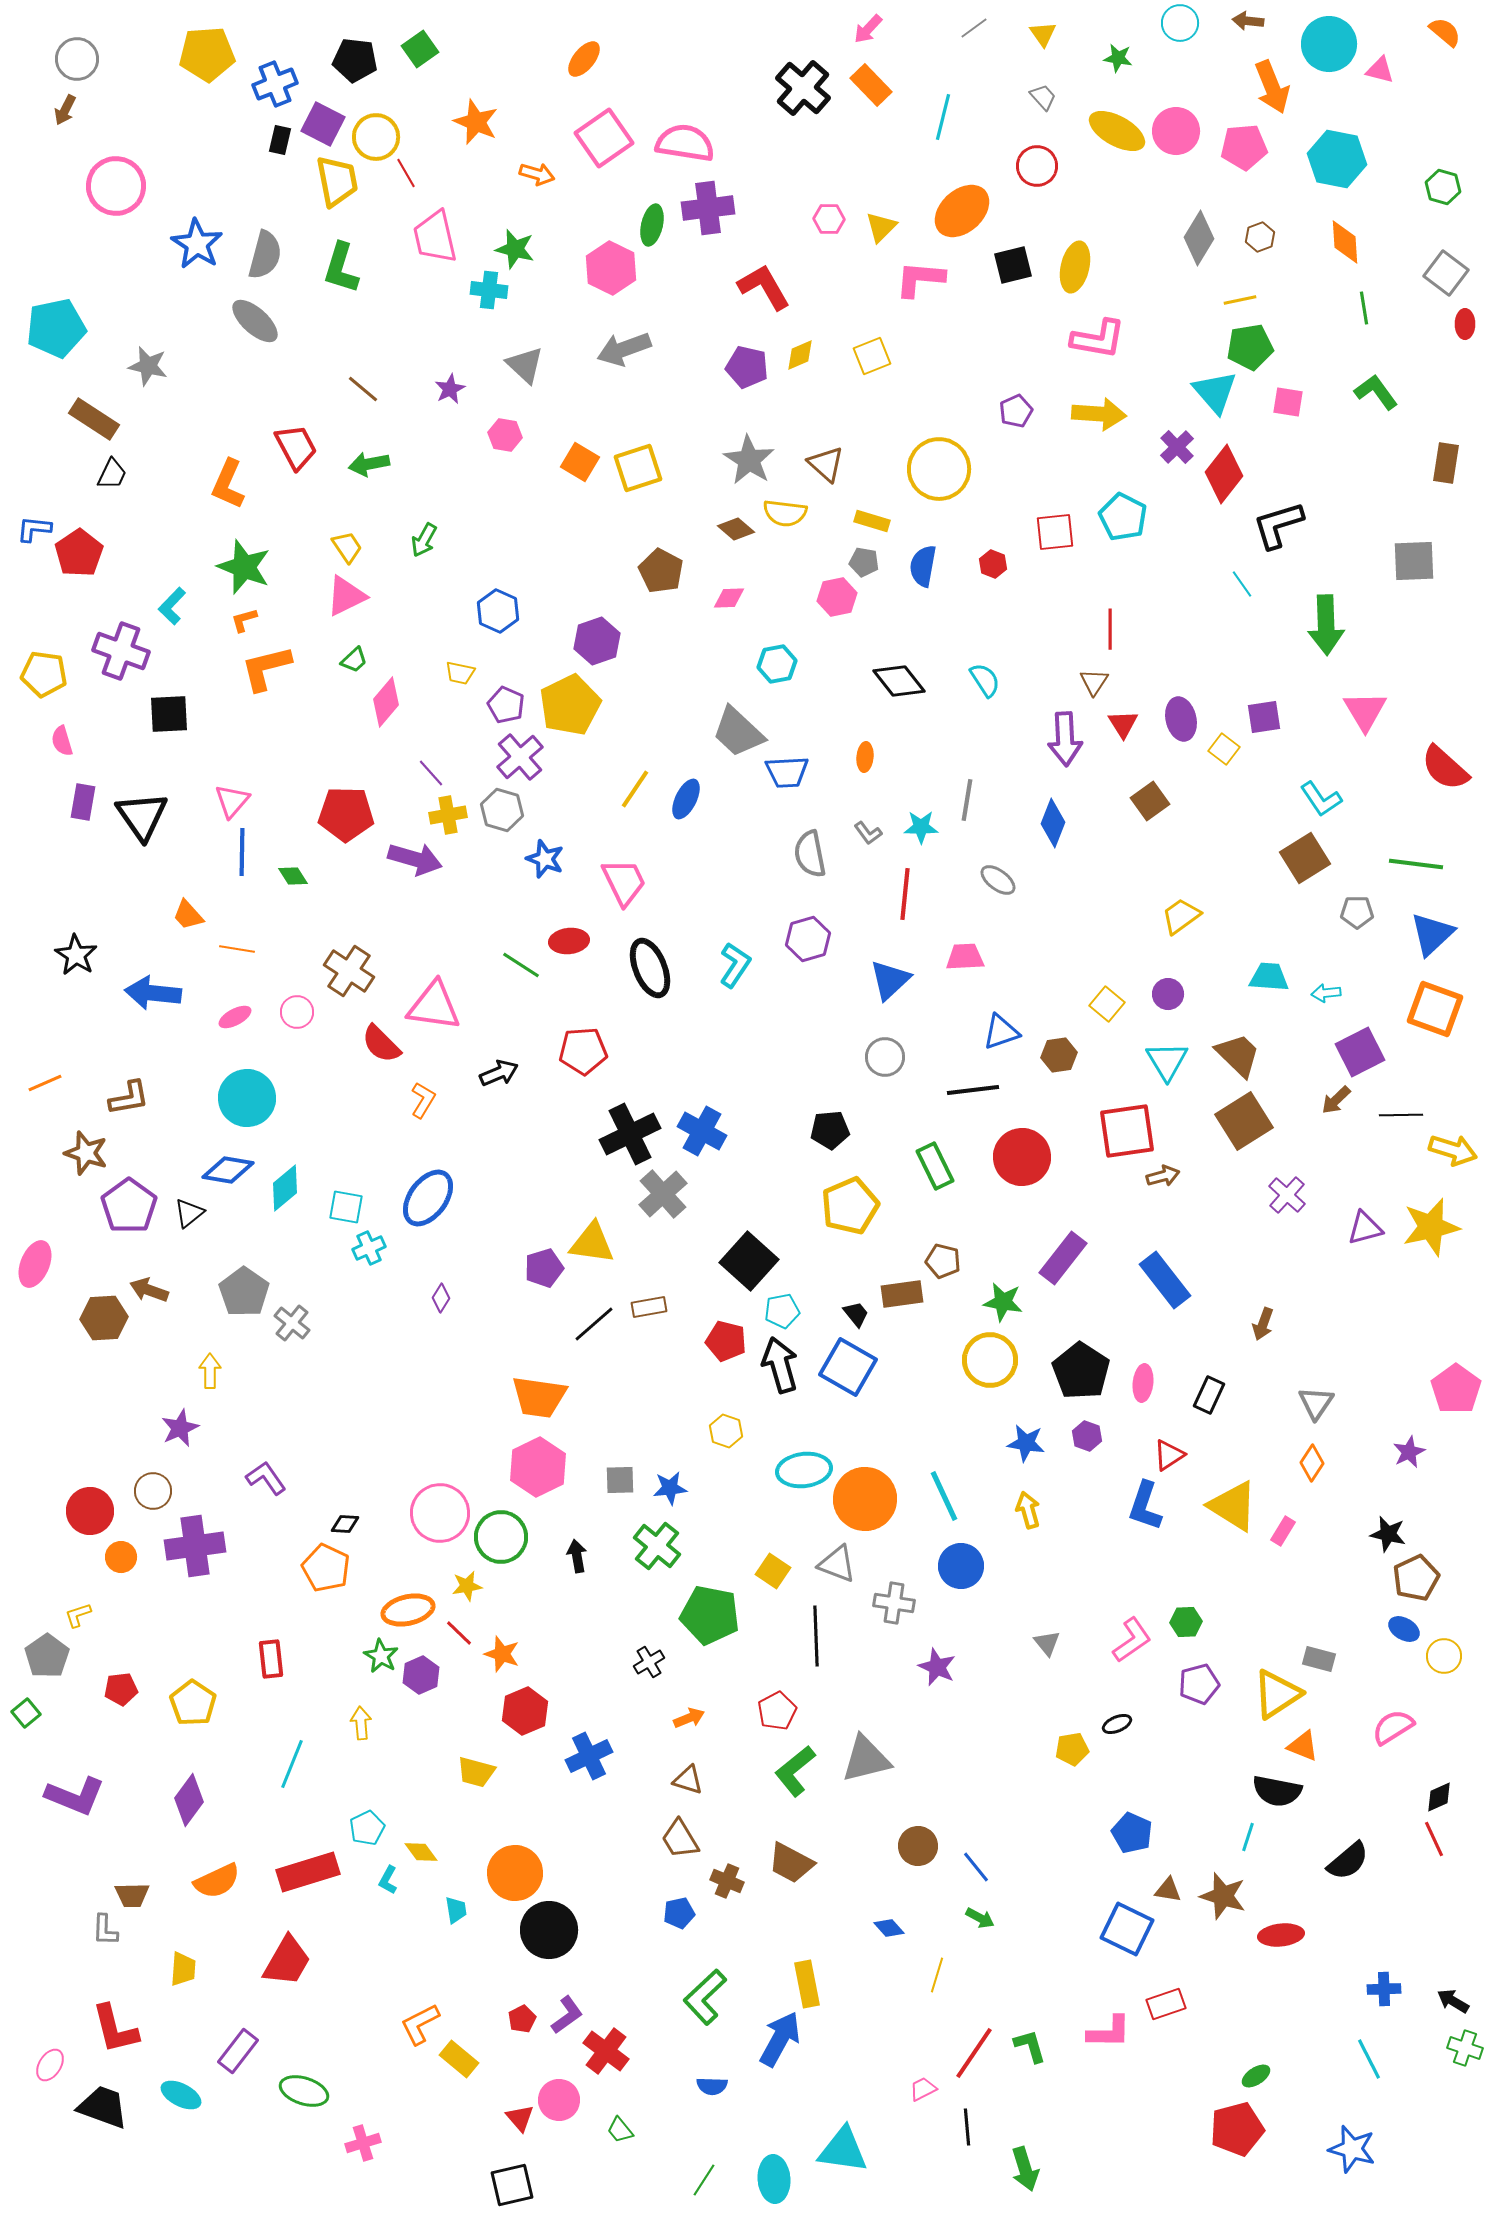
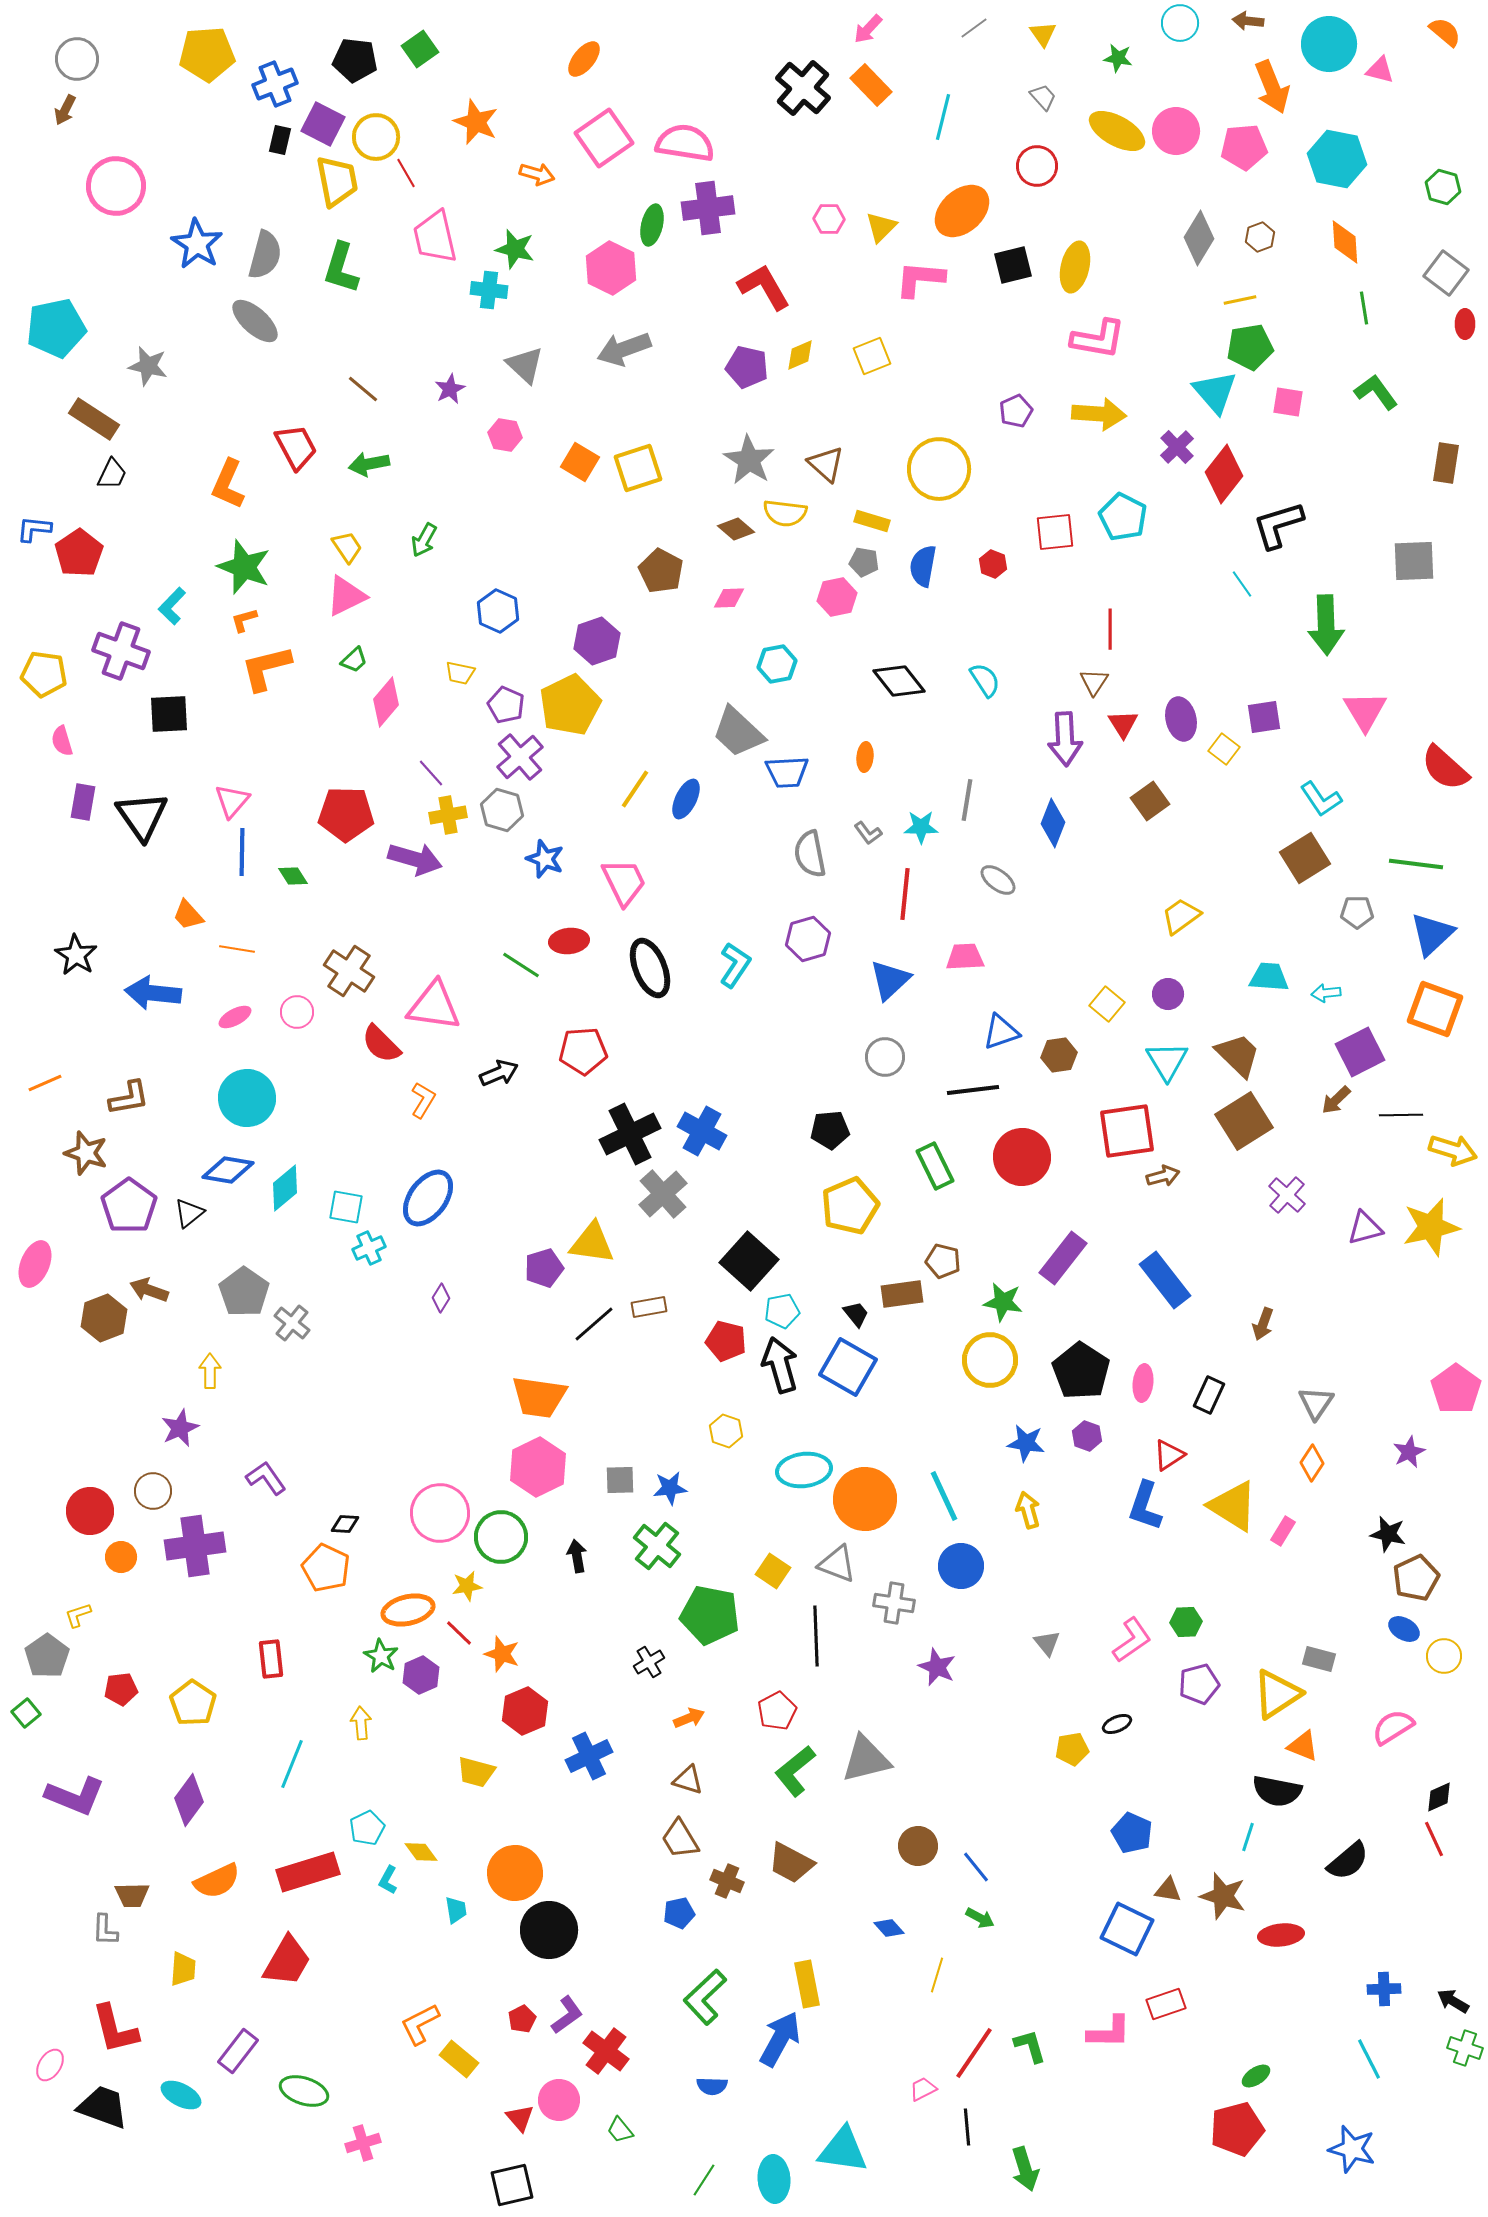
brown hexagon at (104, 1318): rotated 18 degrees counterclockwise
